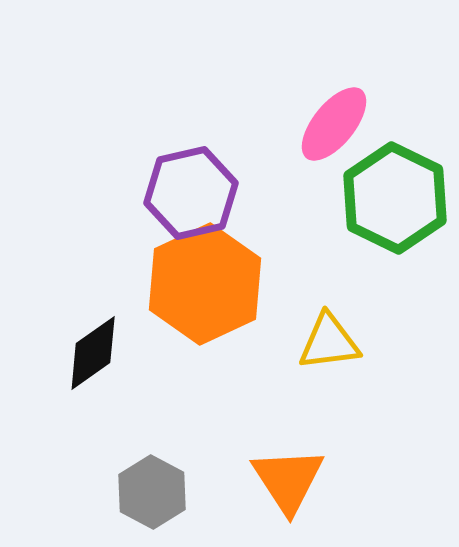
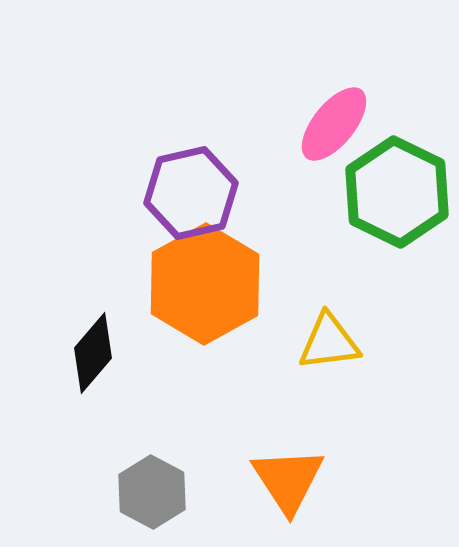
green hexagon: moved 2 px right, 6 px up
orange hexagon: rotated 4 degrees counterclockwise
black diamond: rotated 14 degrees counterclockwise
